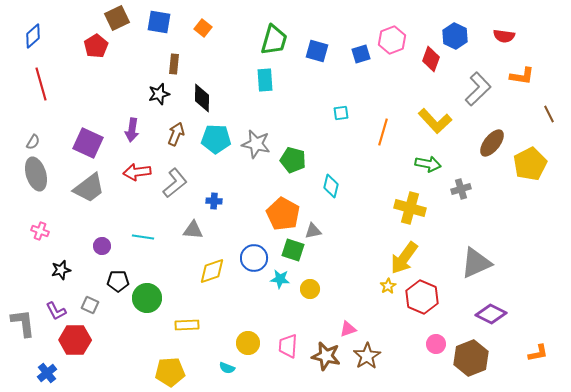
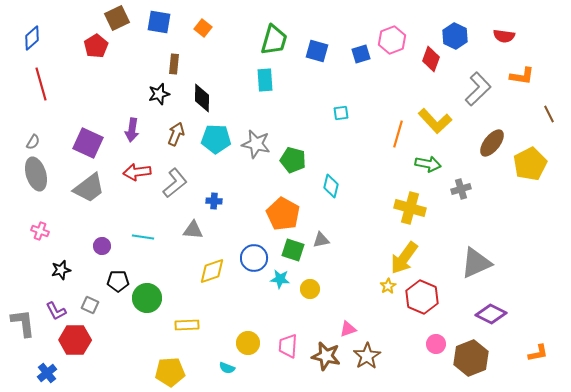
blue diamond at (33, 36): moved 1 px left, 2 px down
orange line at (383, 132): moved 15 px right, 2 px down
gray triangle at (313, 231): moved 8 px right, 9 px down
